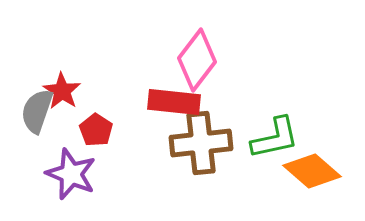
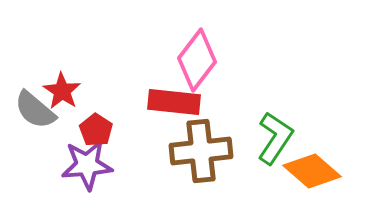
gray semicircle: moved 2 px left, 1 px up; rotated 69 degrees counterclockwise
green L-shape: rotated 44 degrees counterclockwise
brown cross: moved 8 px down
purple star: moved 16 px right, 9 px up; rotated 27 degrees counterclockwise
